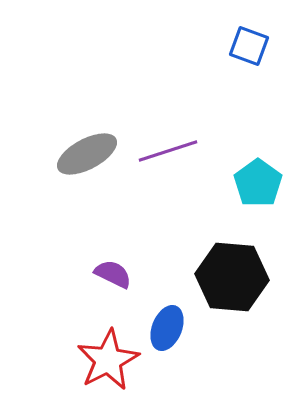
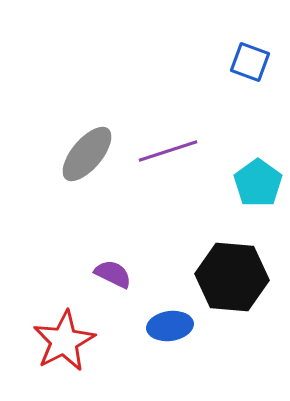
blue square: moved 1 px right, 16 px down
gray ellipse: rotated 22 degrees counterclockwise
blue ellipse: moved 3 px right, 2 px up; rotated 60 degrees clockwise
red star: moved 44 px left, 19 px up
